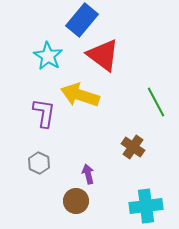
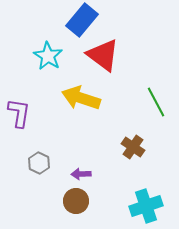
yellow arrow: moved 1 px right, 3 px down
purple L-shape: moved 25 px left
purple arrow: moved 7 px left; rotated 78 degrees counterclockwise
cyan cross: rotated 12 degrees counterclockwise
